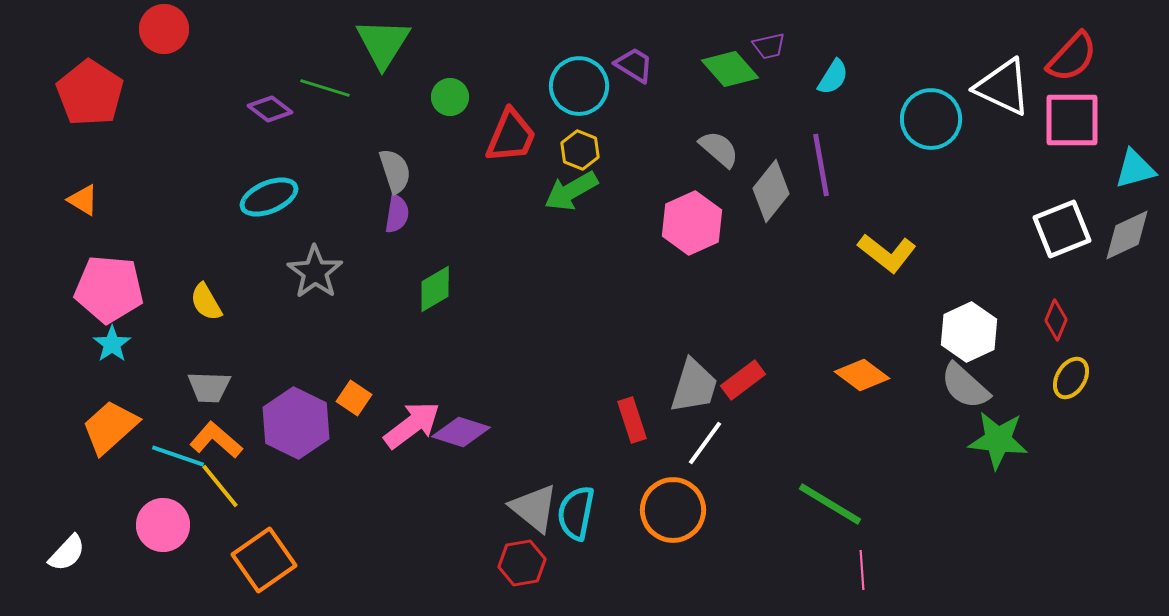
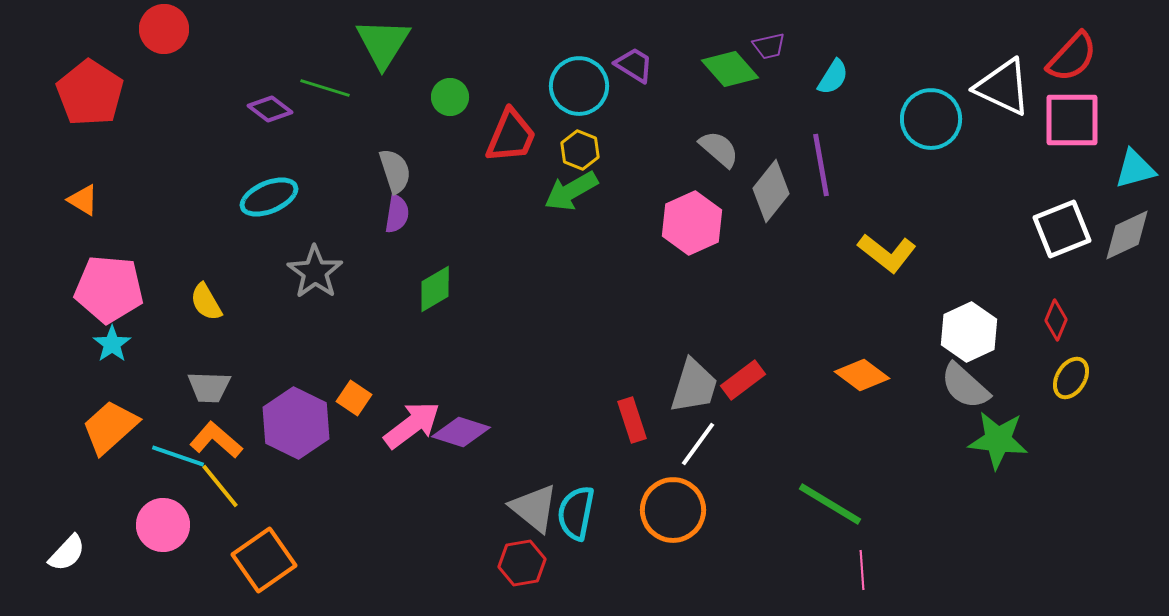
white line at (705, 443): moved 7 px left, 1 px down
